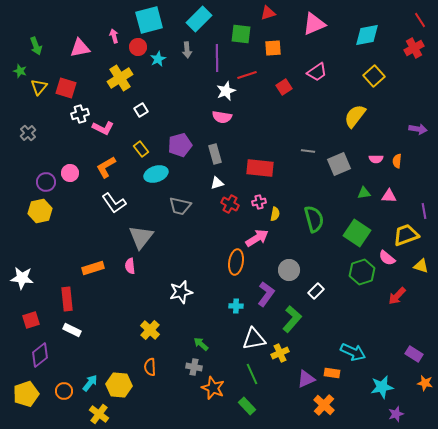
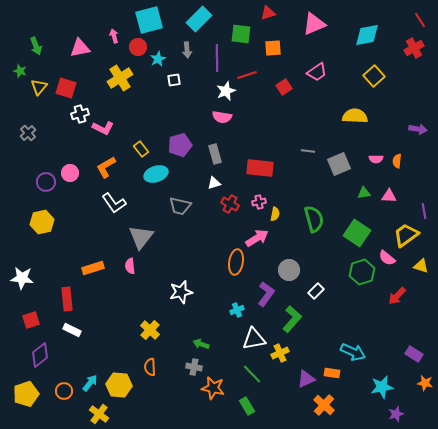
white square at (141, 110): moved 33 px right, 30 px up; rotated 24 degrees clockwise
yellow semicircle at (355, 116): rotated 55 degrees clockwise
white triangle at (217, 183): moved 3 px left
yellow hexagon at (40, 211): moved 2 px right, 11 px down
yellow trapezoid at (406, 235): rotated 16 degrees counterclockwise
cyan cross at (236, 306): moved 1 px right, 4 px down; rotated 24 degrees counterclockwise
green arrow at (201, 344): rotated 21 degrees counterclockwise
green line at (252, 374): rotated 20 degrees counterclockwise
orange star at (213, 388): rotated 10 degrees counterclockwise
green rectangle at (247, 406): rotated 12 degrees clockwise
